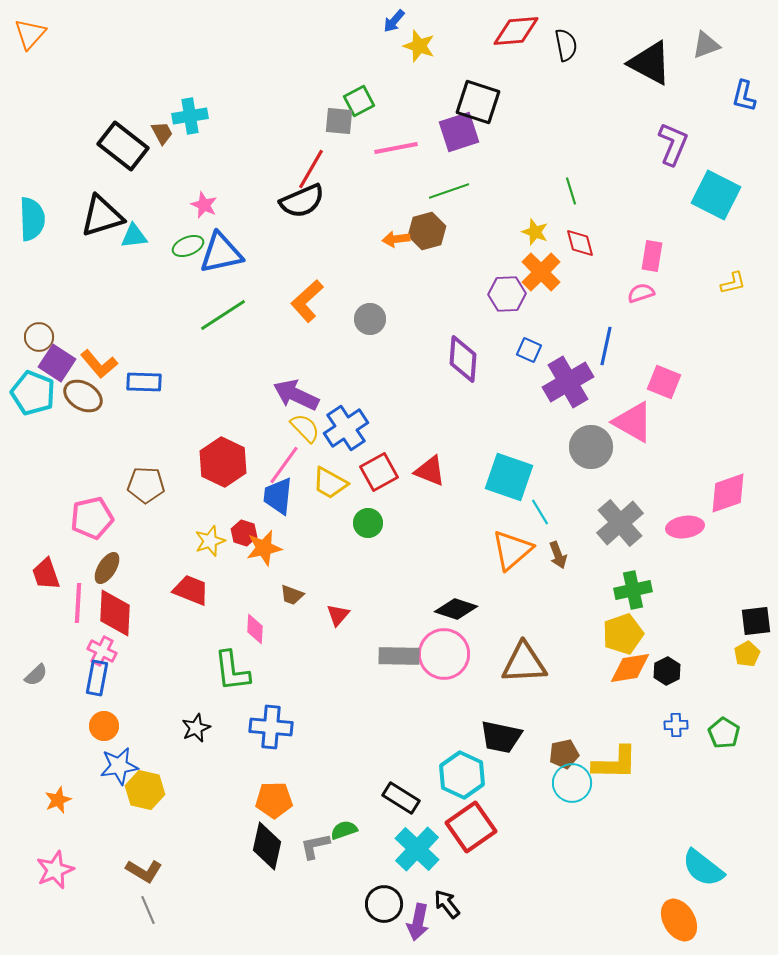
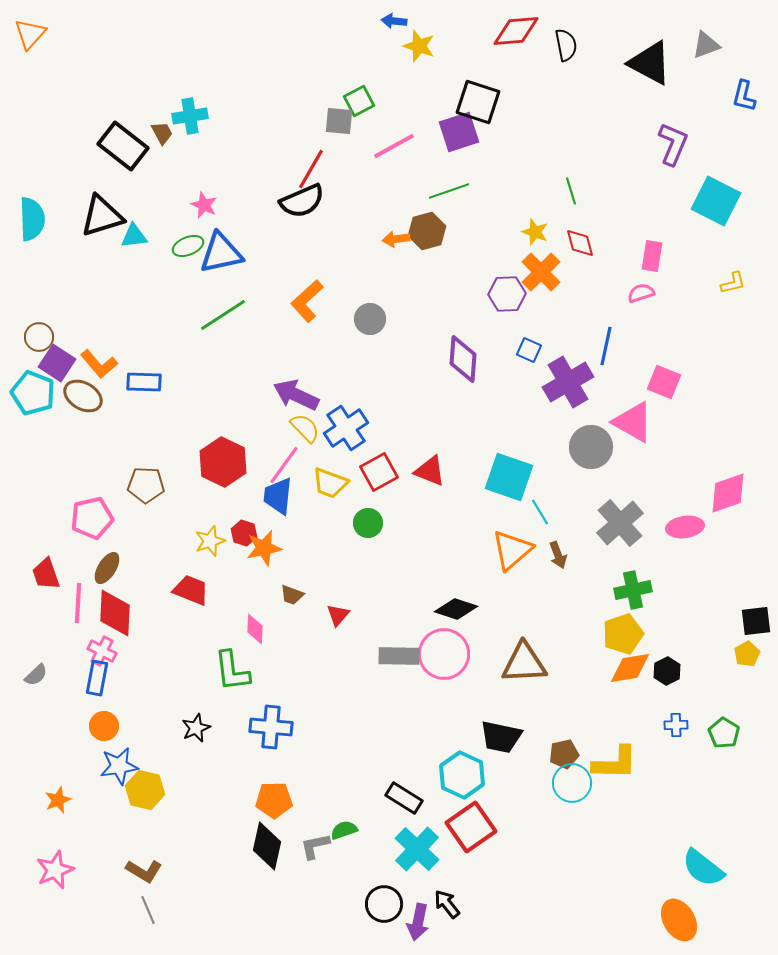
blue arrow at (394, 21): rotated 55 degrees clockwise
pink line at (396, 148): moved 2 px left, 2 px up; rotated 18 degrees counterclockwise
cyan square at (716, 195): moved 6 px down
yellow trapezoid at (330, 483): rotated 9 degrees counterclockwise
black rectangle at (401, 798): moved 3 px right
